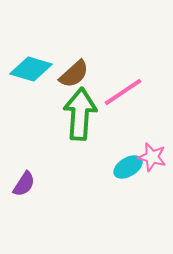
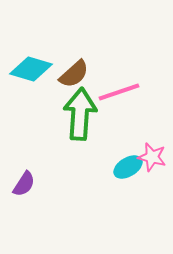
pink line: moved 4 px left; rotated 15 degrees clockwise
